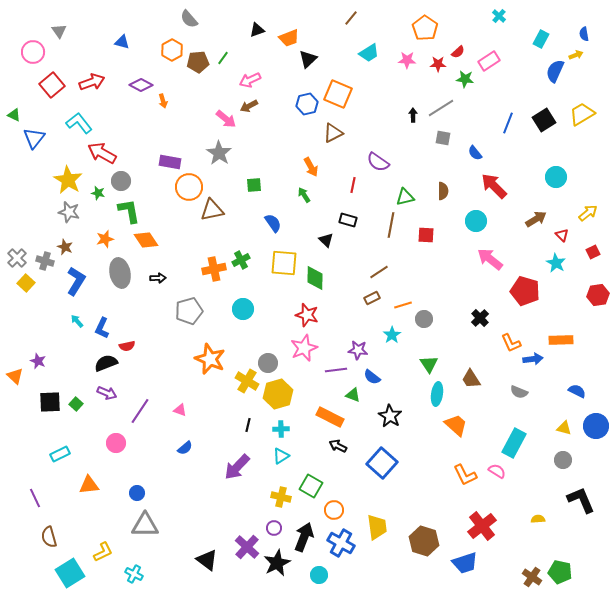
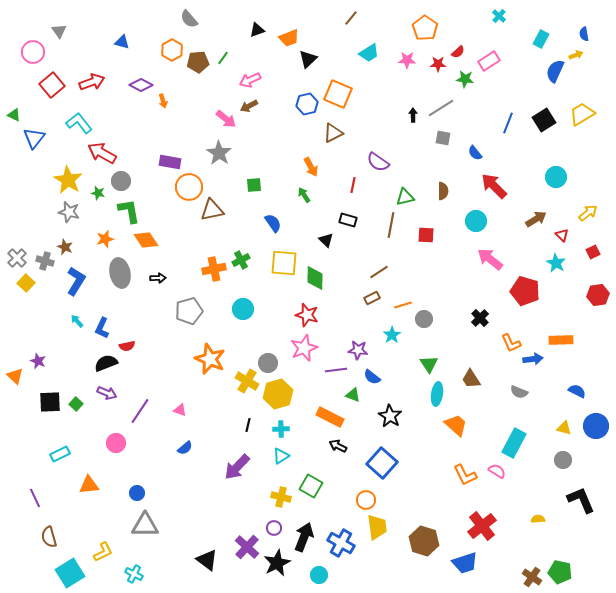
orange circle at (334, 510): moved 32 px right, 10 px up
